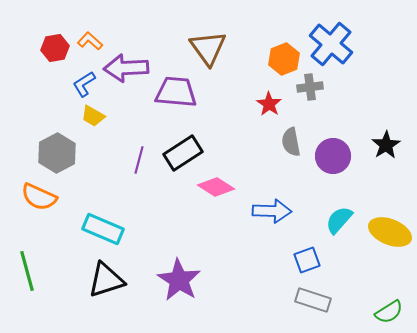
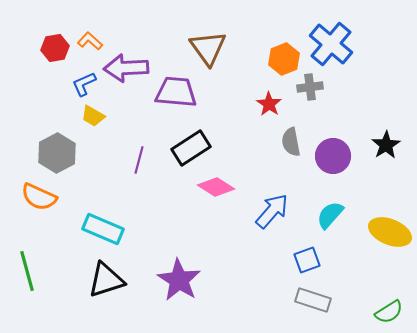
blue L-shape: rotated 8 degrees clockwise
black rectangle: moved 8 px right, 5 px up
blue arrow: rotated 51 degrees counterclockwise
cyan semicircle: moved 9 px left, 5 px up
